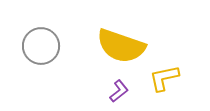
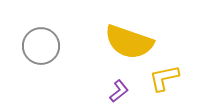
yellow semicircle: moved 8 px right, 4 px up
